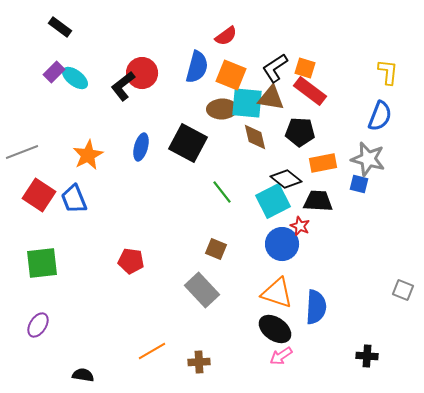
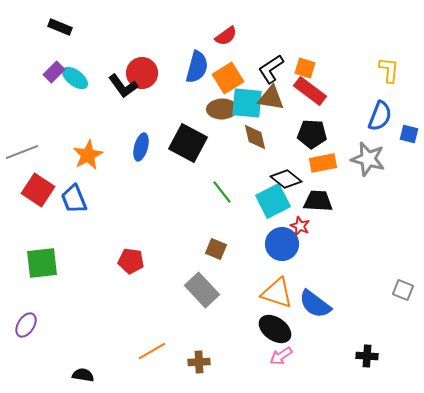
black rectangle at (60, 27): rotated 15 degrees counterclockwise
black L-shape at (275, 68): moved 4 px left, 1 px down
yellow L-shape at (388, 72): moved 1 px right, 2 px up
orange square at (231, 75): moved 3 px left, 3 px down; rotated 36 degrees clockwise
black L-shape at (123, 86): rotated 88 degrees counterclockwise
black pentagon at (300, 132): moved 12 px right, 2 px down
blue square at (359, 184): moved 50 px right, 50 px up
red square at (39, 195): moved 1 px left, 5 px up
blue semicircle at (316, 307): moved 1 px left, 3 px up; rotated 124 degrees clockwise
purple ellipse at (38, 325): moved 12 px left
